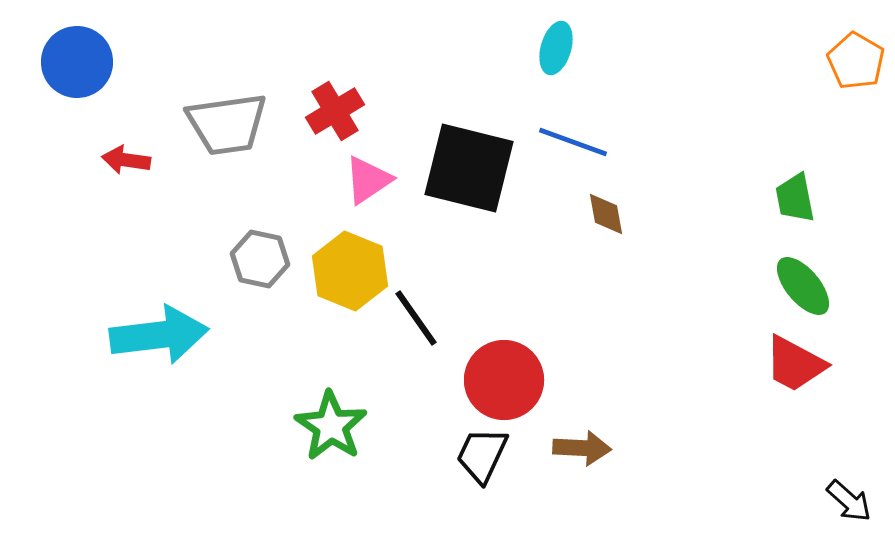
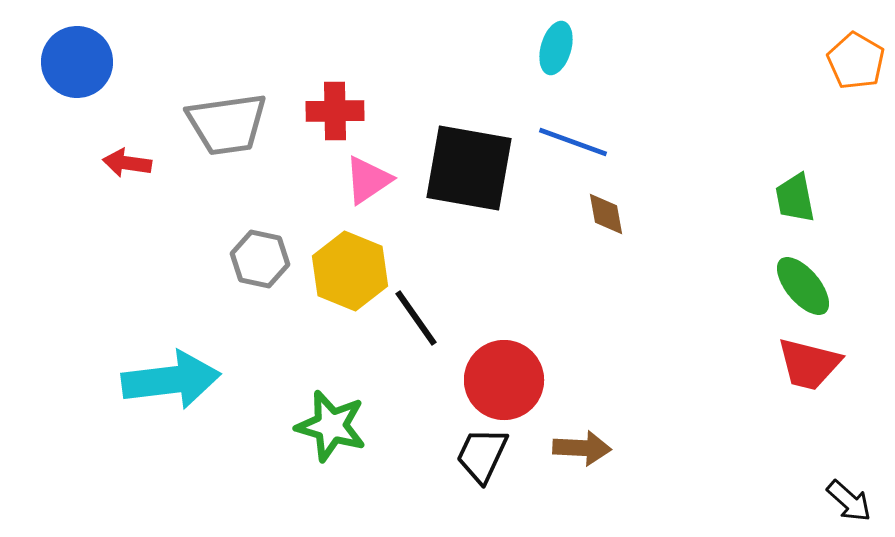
red cross: rotated 30 degrees clockwise
red arrow: moved 1 px right, 3 px down
black square: rotated 4 degrees counterclockwise
cyan arrow: moved 12 px right, 45 px down
red trapezoid: moved 14 px right; rotated 14 degrees counterclockwise
green star: rotated 18 degrees counterclockwise
